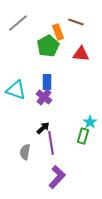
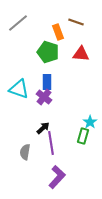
green pentagon: moved 6 px down; rotated 25 degrees counterclockwise
cyan triangle: moved 3 px right, 1 px up
